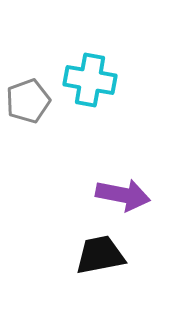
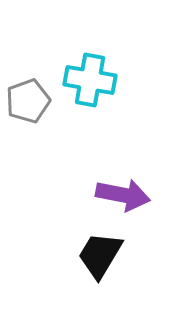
black trapezoid: rotated 48 degrees counterclockwise
